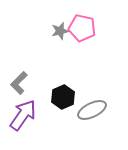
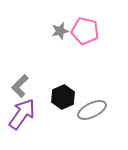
pink pentagon: moved 3 px right, 3 px down
gray L-shape: moved 1 px right, 3 px down
purple arrow: moved 1 px left, 1 px up
